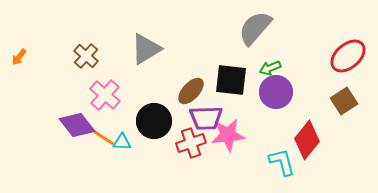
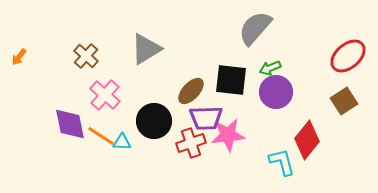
purple diamond: moved 7 px left, 1 px up; rotated 27 degrees clockwise
